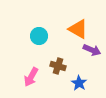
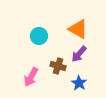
purple arrow: moved 13 px left, 4 px down; rotated 108 degrees clockwise
